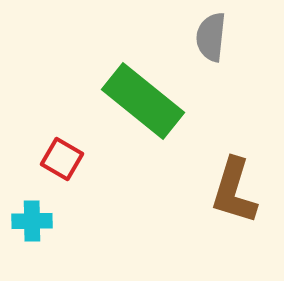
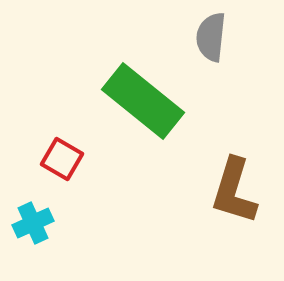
cyan cross: moved 1 px right, 2 px down; rotated 24 degrees counterclockwise
